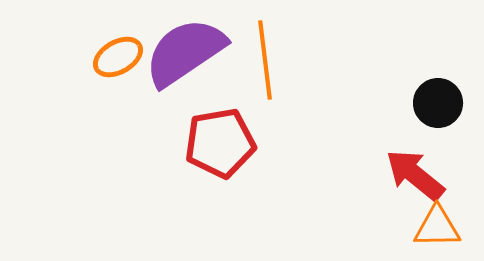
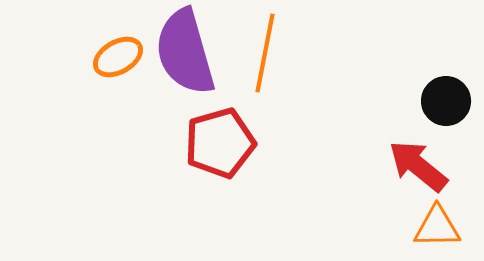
purple semicircle: rotated 72 degrees counterclockwise
orange line: moved 7 px up; rotated 18 degrees clockwise
black circle: moved 8 px right, 2 px up
red pentagon: rotated 6 degrees counterclockwise
red arrow: moved 3 px right, 9 px up
